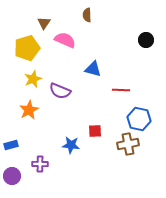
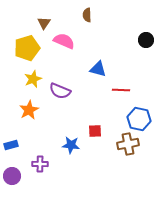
pink semicircle: moved 1 px left, 1 px down
blue triangle: moved 5 px right
